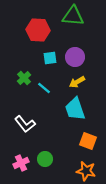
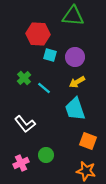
red hexagon: moved 4 px down
cyan square: moved 3 px up; rotated 24 degrees clockwise
green circle: moved 1 px right, 4 px up
